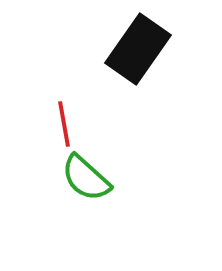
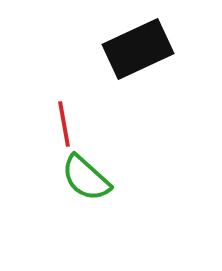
black rectangle: rotated 30 degrees clockwise
